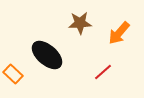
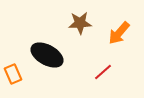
black ellipse: rotated 12 degrees counterclockwise
orange rectangle: rotated 24 degrees clockwise
